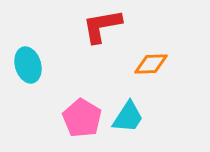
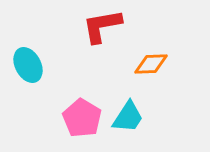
cyan ellipse: rotated 12 degrees counterclockwise
